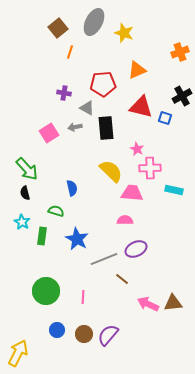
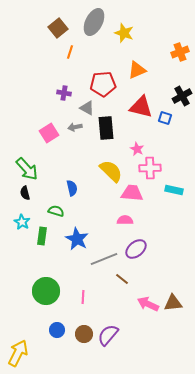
purple ellipse: rotated 15 degrees counterclockwise
